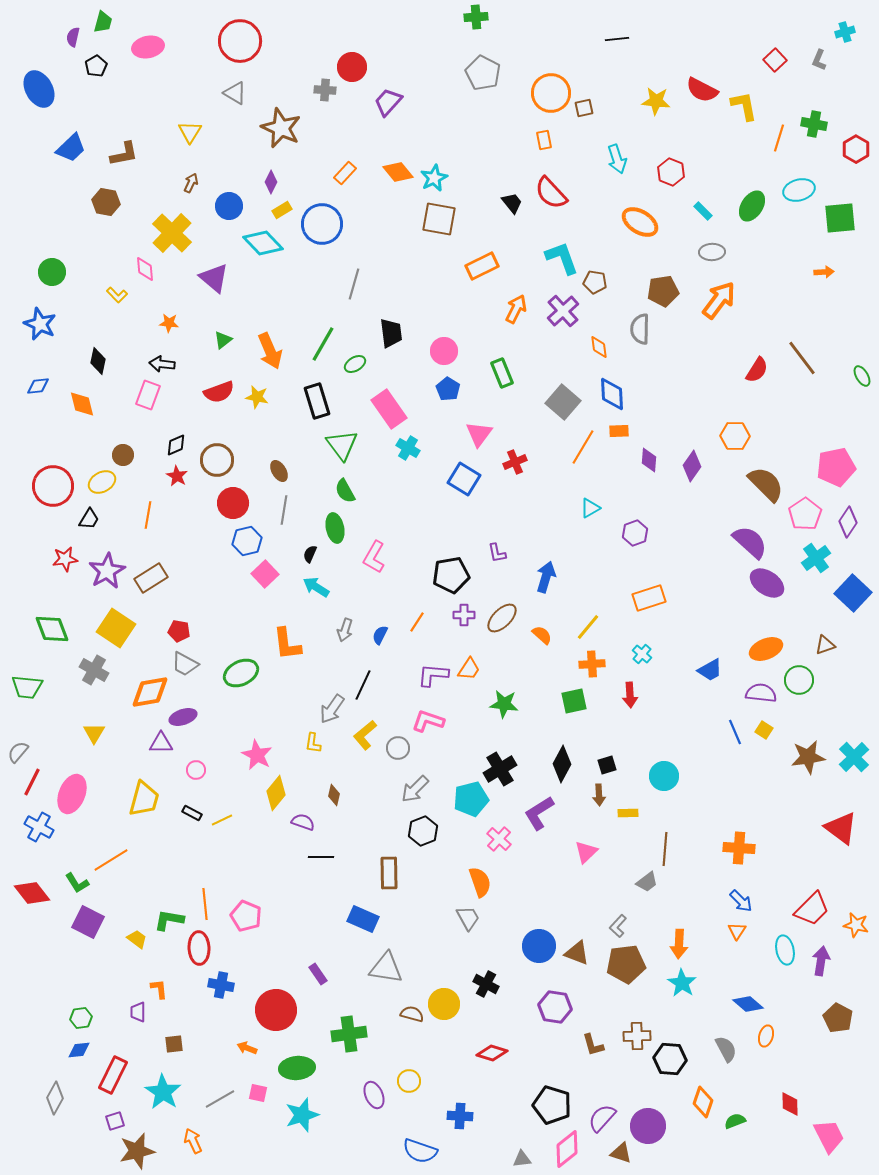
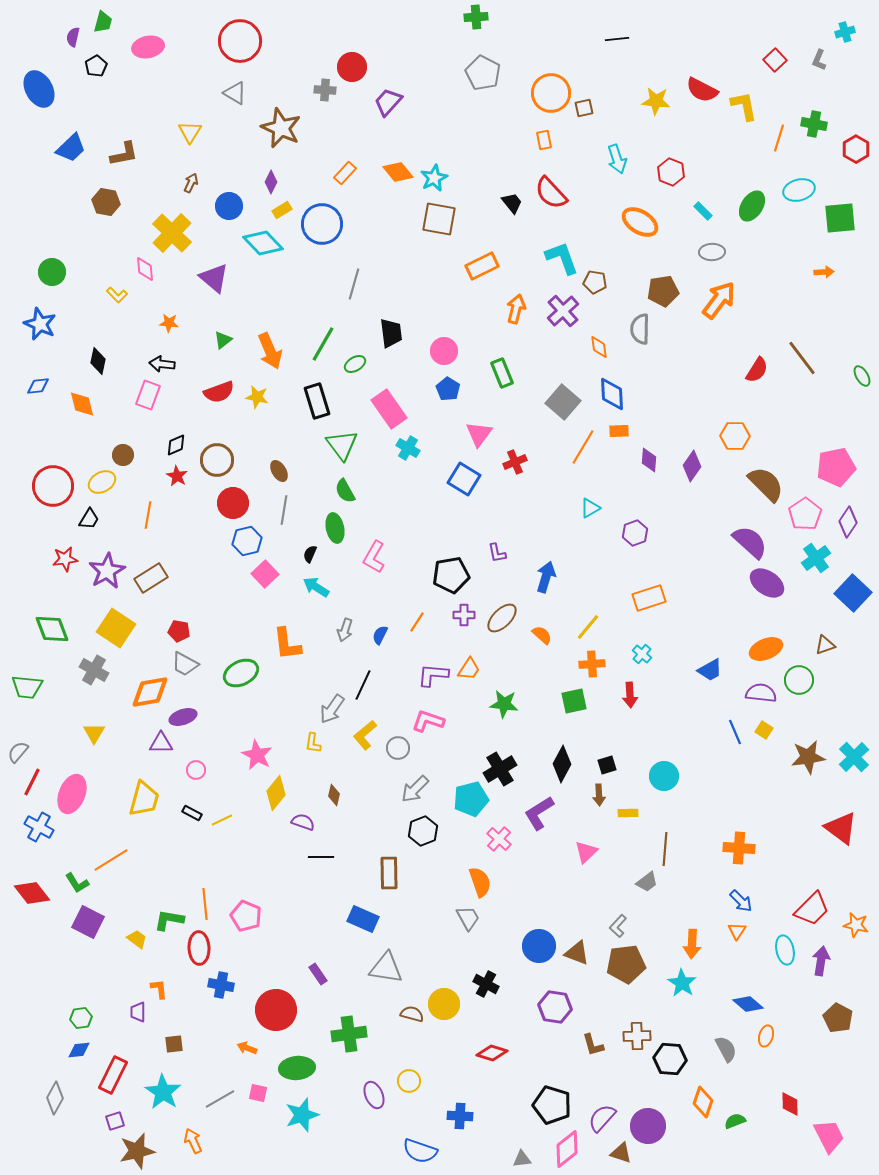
orange arrow at (516, 309): rotated 12 degrees counterclockwise
orange arrow at (679, 944): moved 13 px right
